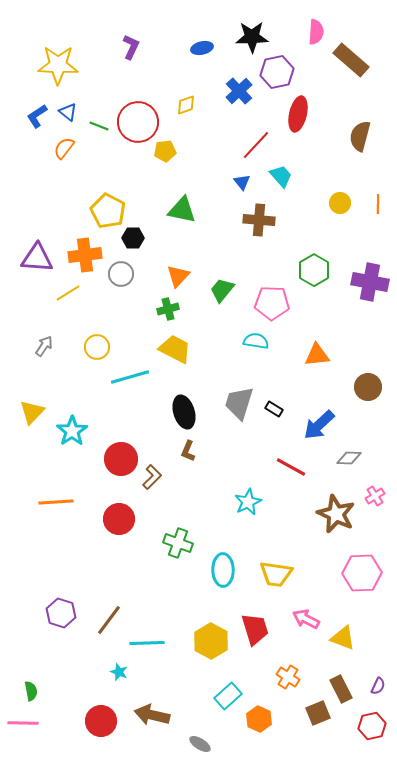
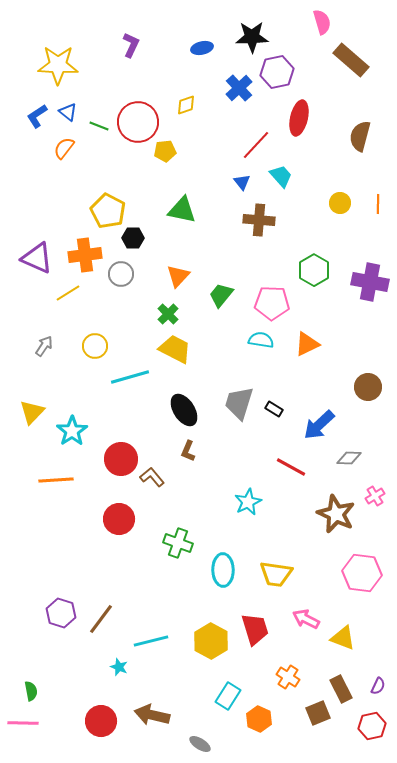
pink semicircle at (316, 32): moved 6 px right, 10 px up; rotated 20 degrees counterclockwise
purple L-shape at (131, 47): moved 2 px up
blue cross at (239, 91): moved 3 px up
red ellipse at (298, 114): moved 1 px right, 4 px down
purple triangle at (37, 258): rotated 20 degrees clockwise
green trapezoid at (222, 290): moved 1 px left, 5 px down
green cross at (168, 309): moved 5 px down; rotated 30 degrees counterclockwise
cyan semicircle at (256, 341): moved 5 px right, 1 px up
yellow circle at (97, 347): moved 2 px left, 1 px up
orange triangle at (317, 355): moved 10 px left, 11 px up; rotated 20 degrees counterclockwise
black ellipse at (184, 412): moved 2 px up; rotated 16 degrees counterclockwise
brown L-shape at (152, 477): rotated 85 degrees counterclockwise
orange line at (56, 502): moved 22 px up
pink hexagon at (362, 573): rotated 9 degrees clockwise
brown line at (109, 620): moved 8 px left, 1 px up
cyan line at (147, 643): moved 4 px right, 2 px up; rotated 12 degrees counterclockwise
cyan star at (119, 672): moved 5 px up
cyan rectangle at (228, 696): rotated 16 degrees counterclockwise
